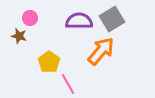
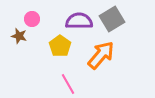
pink circle: moved 2 px right, 1 px down
orange arrow: moved 4 px down
yellow pentagon: moved 11 px right, 16 px up
